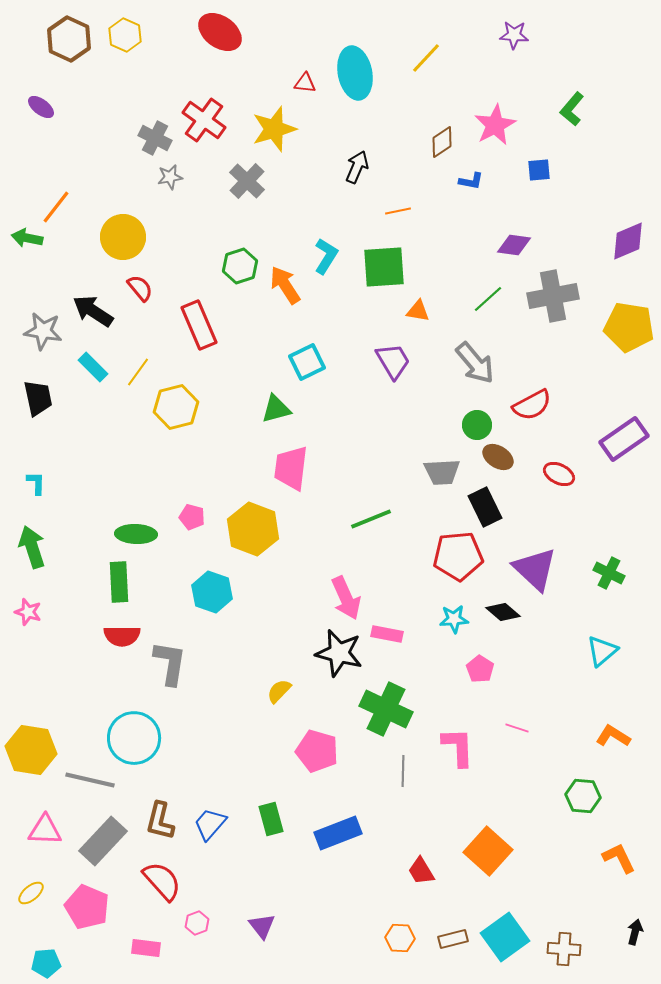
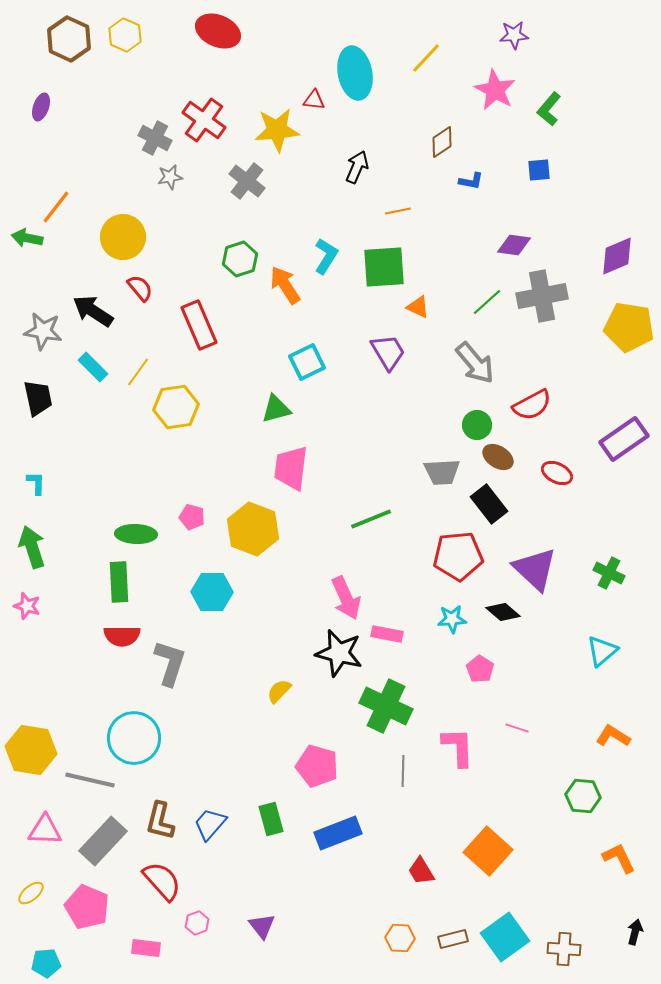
red ellipse at (220, 32): moved 2 px left, 1 px up; rotated 12 degrees counterclockwise
purple star at (514, 35): rotated 8 degrees counterclockwise
red triangle at (305, 83): moved 9 px right, 17 px down
purple ellipse at (41, 107): rotated 72 degrees clockwise
green L-shape at (572, 109): moved 23 px left
pink star at (495, 125): moved 35 px up; rotated 15 degrees counterclockwise
yellow star at (274, 129): moved 3 px right, 1 px down; rotated 12 degrees clockwise
gray cross at (247, 181): rotated 6 degrees counterclockwise
purple diamond at (628, 241): moved 11 px left, 15 px down
green hexagon at (240, 266): moved 7 px up
gray cross at (553, 296): moved 11 px left
green line at (488, 299): moved 1 px left, 3 px down
orange triangle at (418, 311): moved 4 px up; rotated 15 degrees clockwise
purple trapezoid at (393, 361): moved 5 px left, 9 px up
yellow hexagon at (176, 407): rotated 6 degrees clockwise
red ellipse at (559, 474): moved 2 px left, 1 px up
black rectangle at (485, 507): moved 4 px right, 3 px up; rotated 12 degrees counterclockwise
cyan hexagon at (212, 592): rotated 18 degrees counterclockwise
pink star at (28, 612): moved 1 px left, 6 px up
cyan star at (454, 619): moved 2 px left
gray L-shape at (170, 663): rotated 9 degrees clockwise
green cross at (386, 709): moved 3 px up
pink pentagon at (317, 751): moved 15 px down
